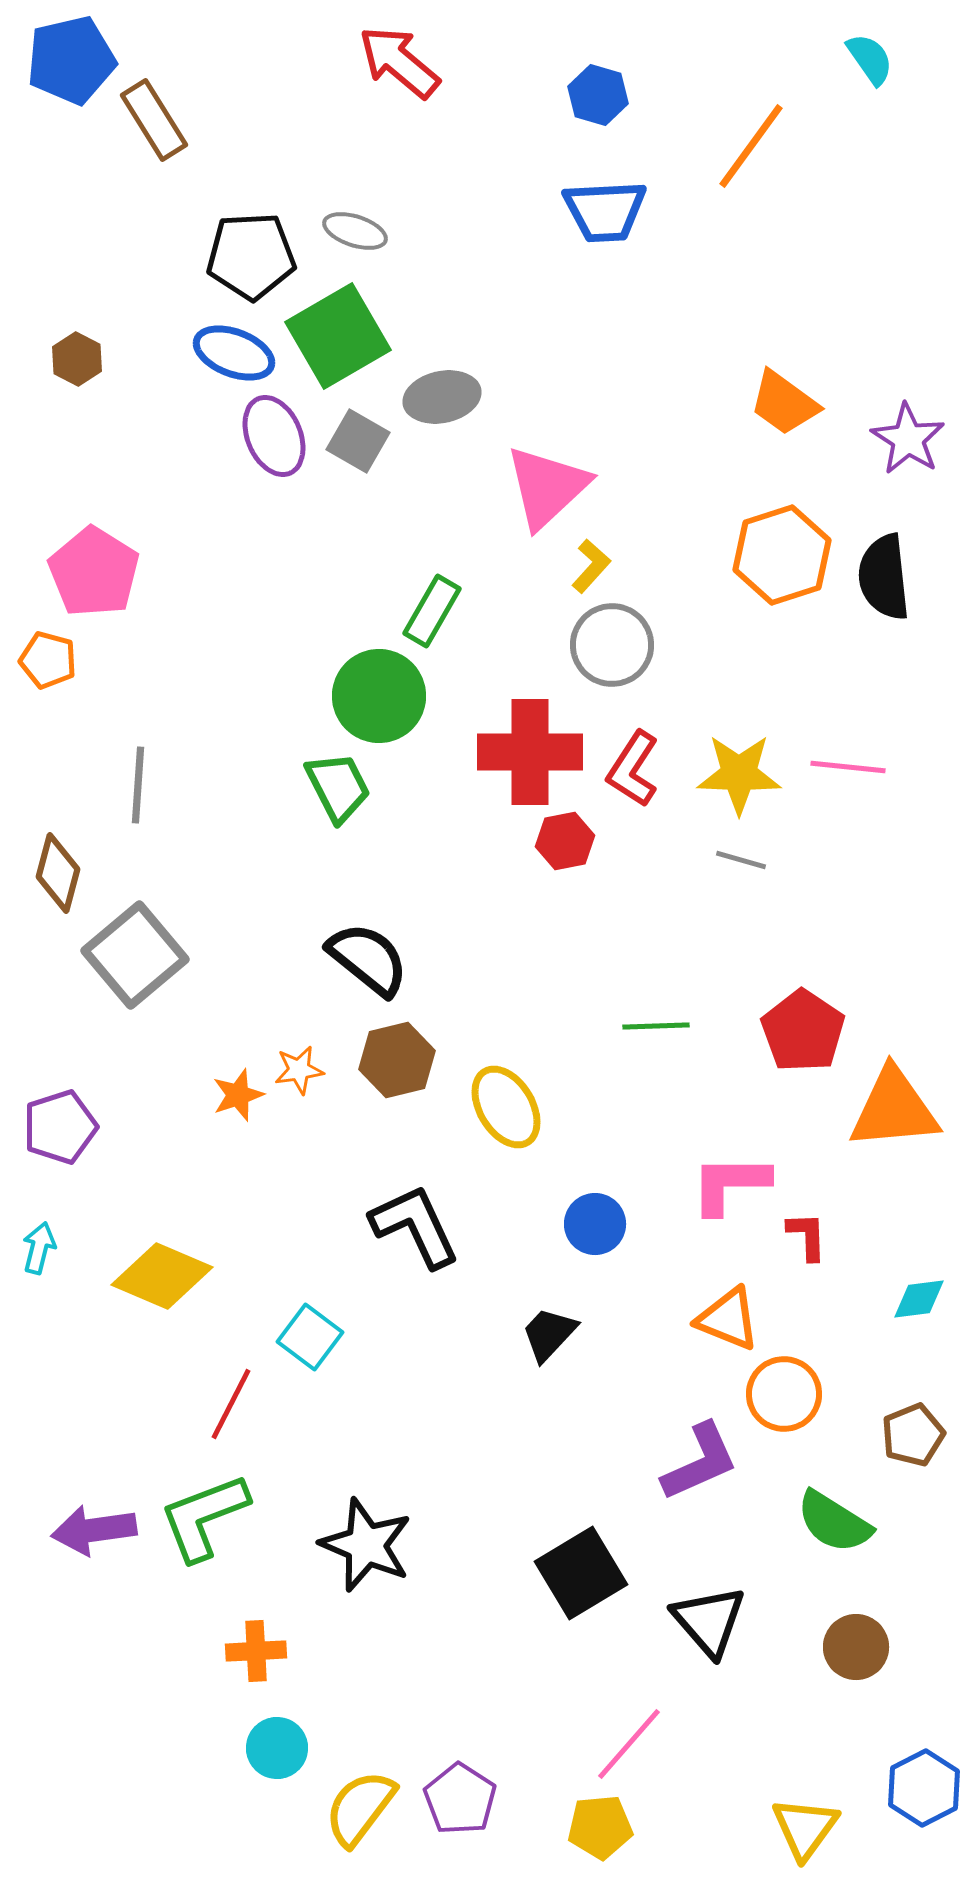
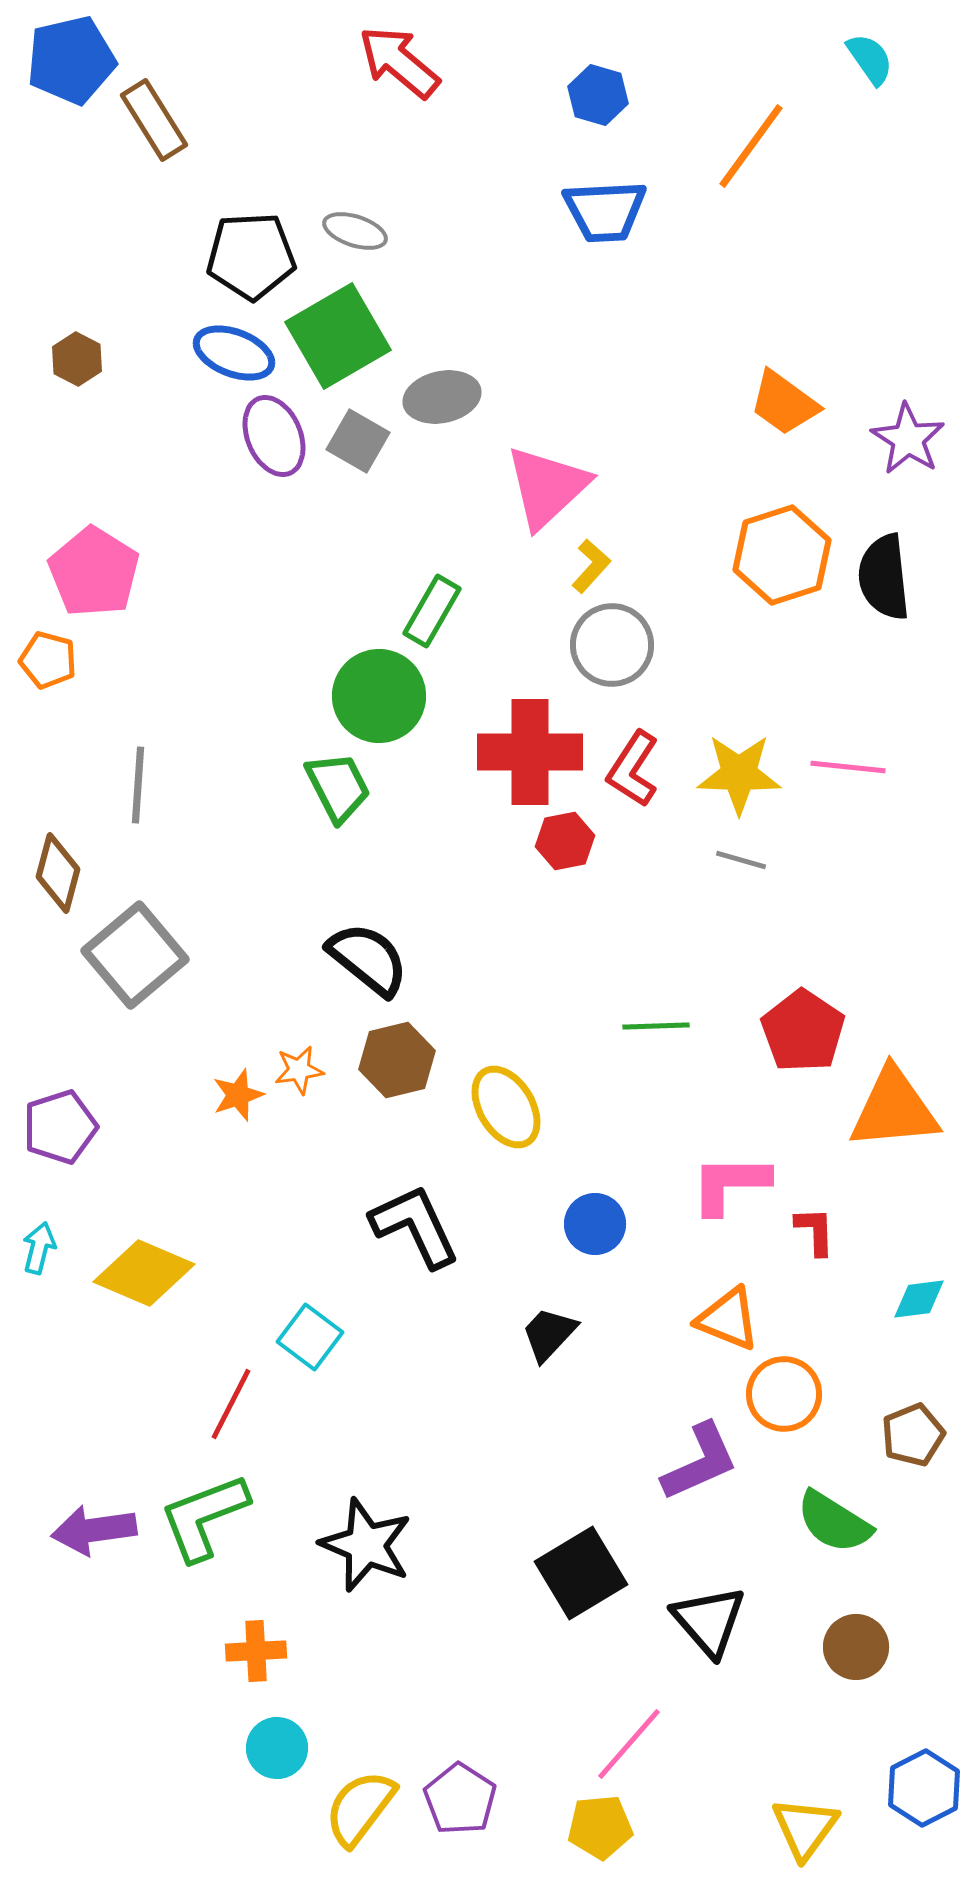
red L-shape at (807, 1236): moved 8 px right, 5 px up
yellow diamond at (162, 1276): moved 18 px left, 3 px up
